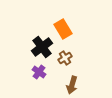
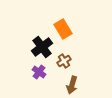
brown cross: moved 1 px left, 3 px down
